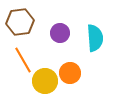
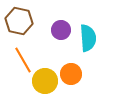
brown hexagon: moved 1 px left, 1 px up; rotated 20 degrees clockwise
purple circle: moved 1 px right, 3 px up
cyan semicircle: moved 7 px left
orange circle: moved 1 px right, 1 px down
